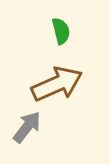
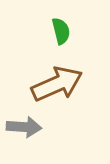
gray arrow: moved 3 px left; rotated 56 degrees clockwise
